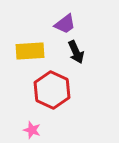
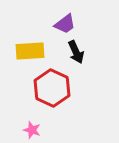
red hexagon: moved 2 px up
